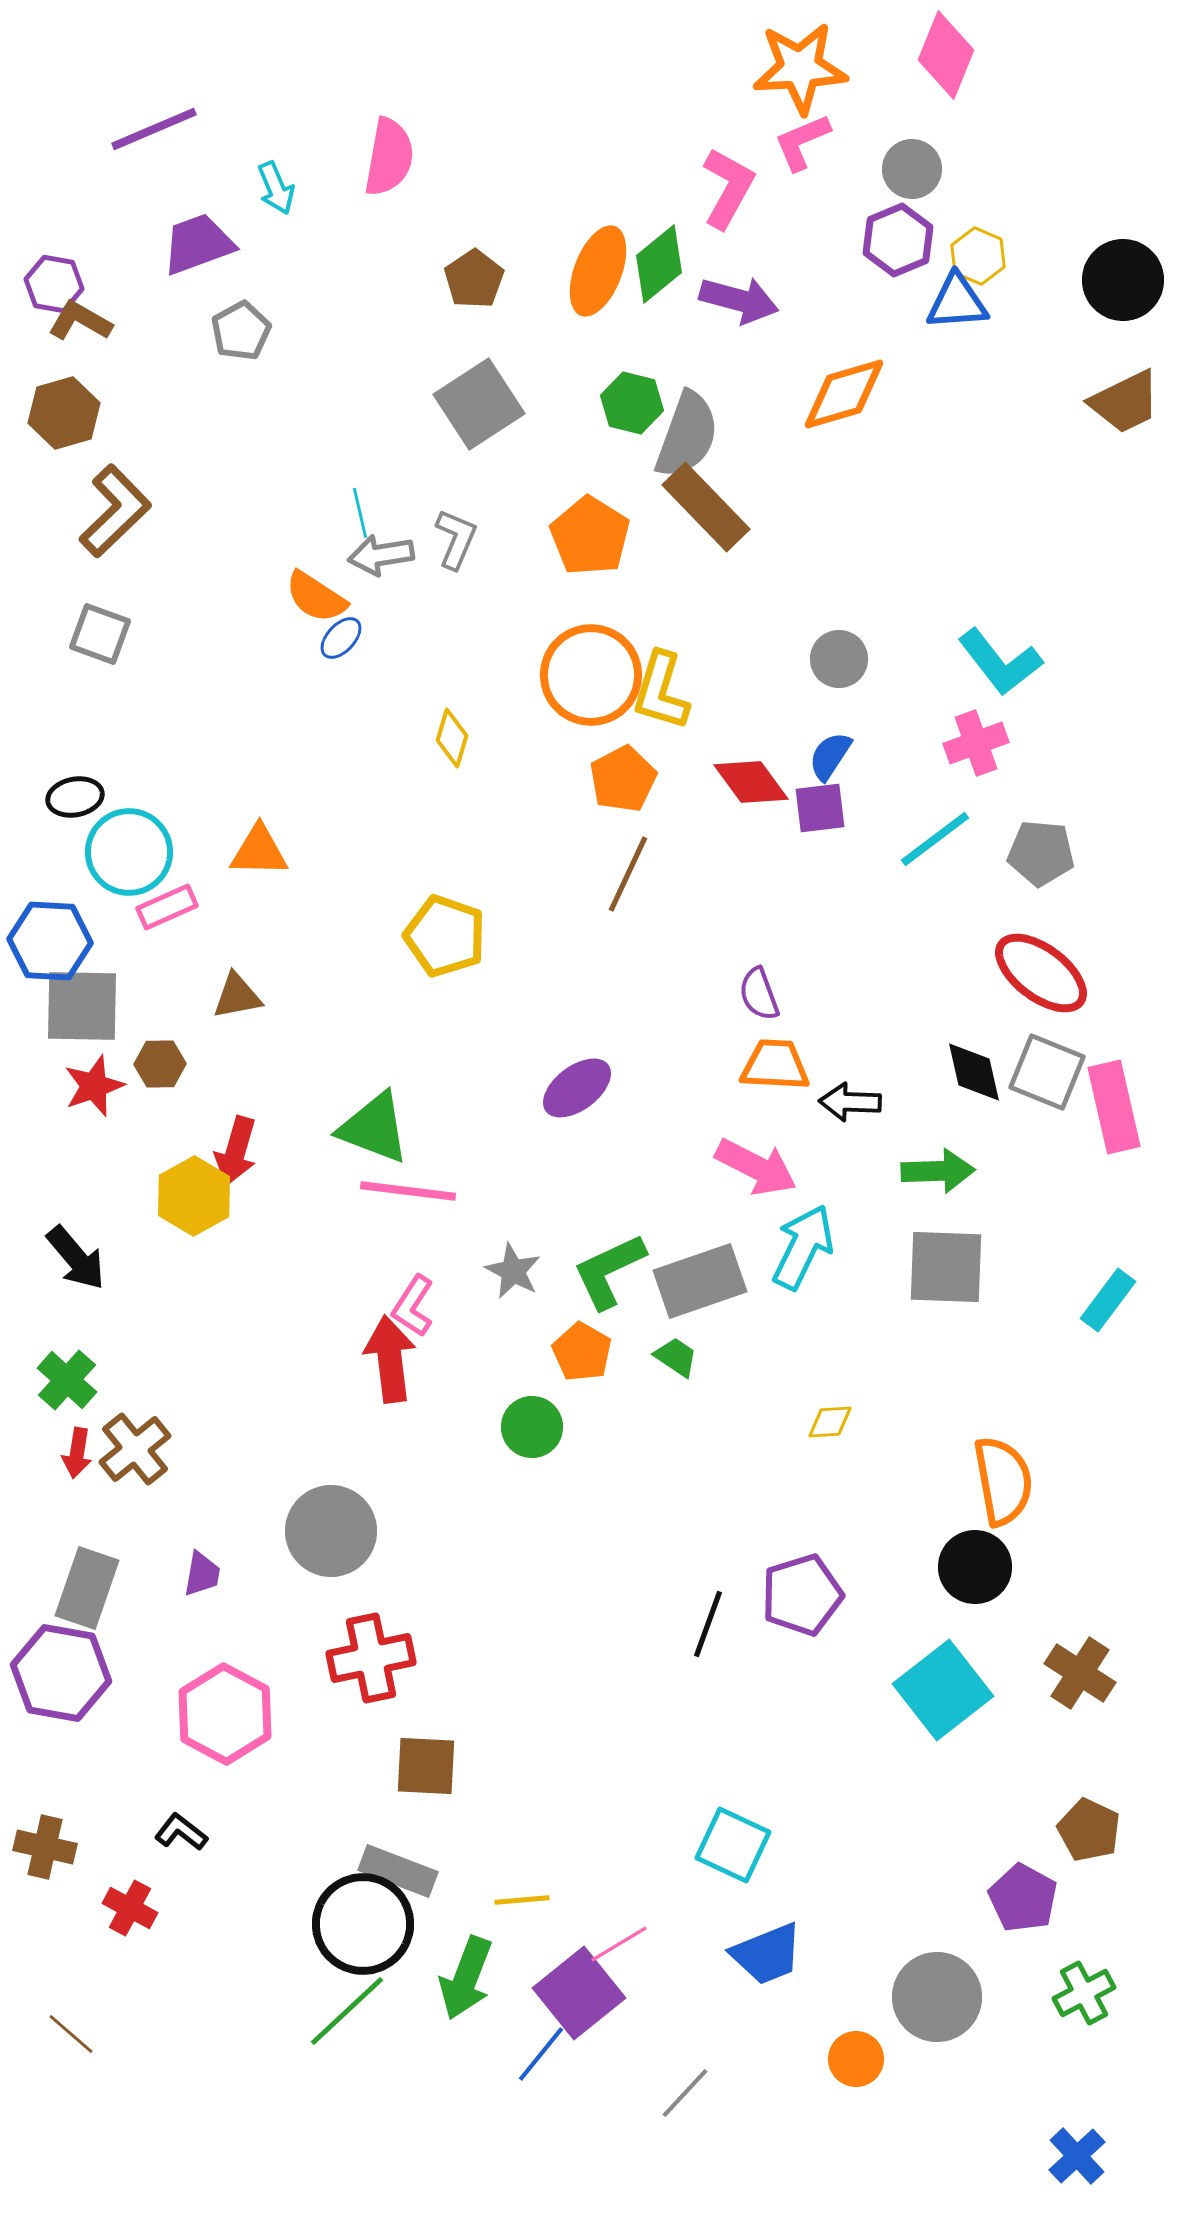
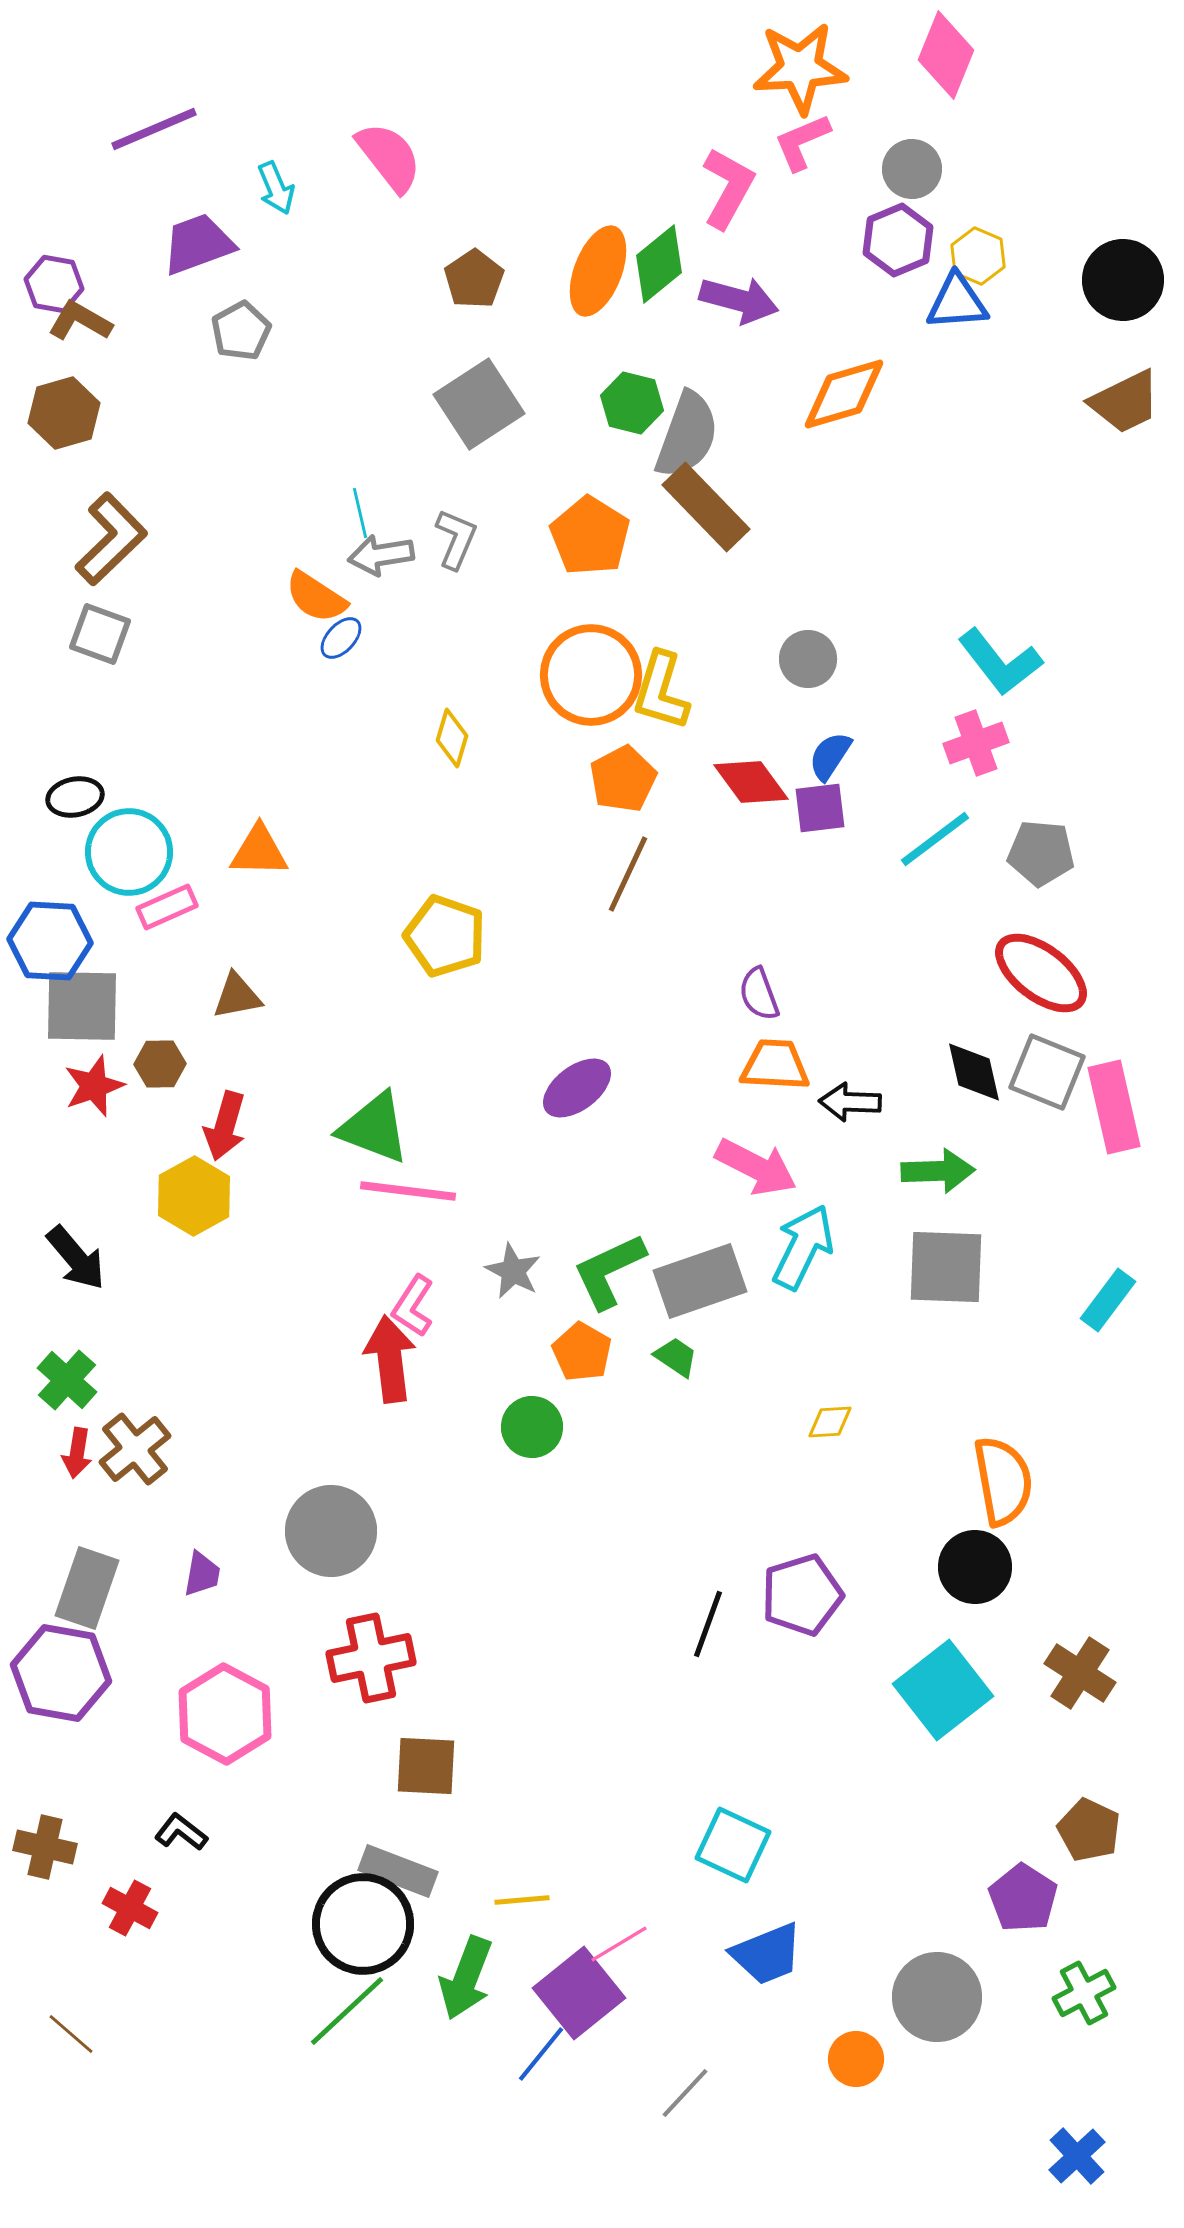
pink semicircle at (389, 157): rotated 48 degrees counterclockwise
brown L-shape at (115, 511): moved 4 px left, 28 px down
gray circle at (839, 659): moved 31 px left
red arrow at (236, 1151): moved 11 px left, 25 px up
purple pentagon at (1023, 1898): rotated 4 degrees clockwise
